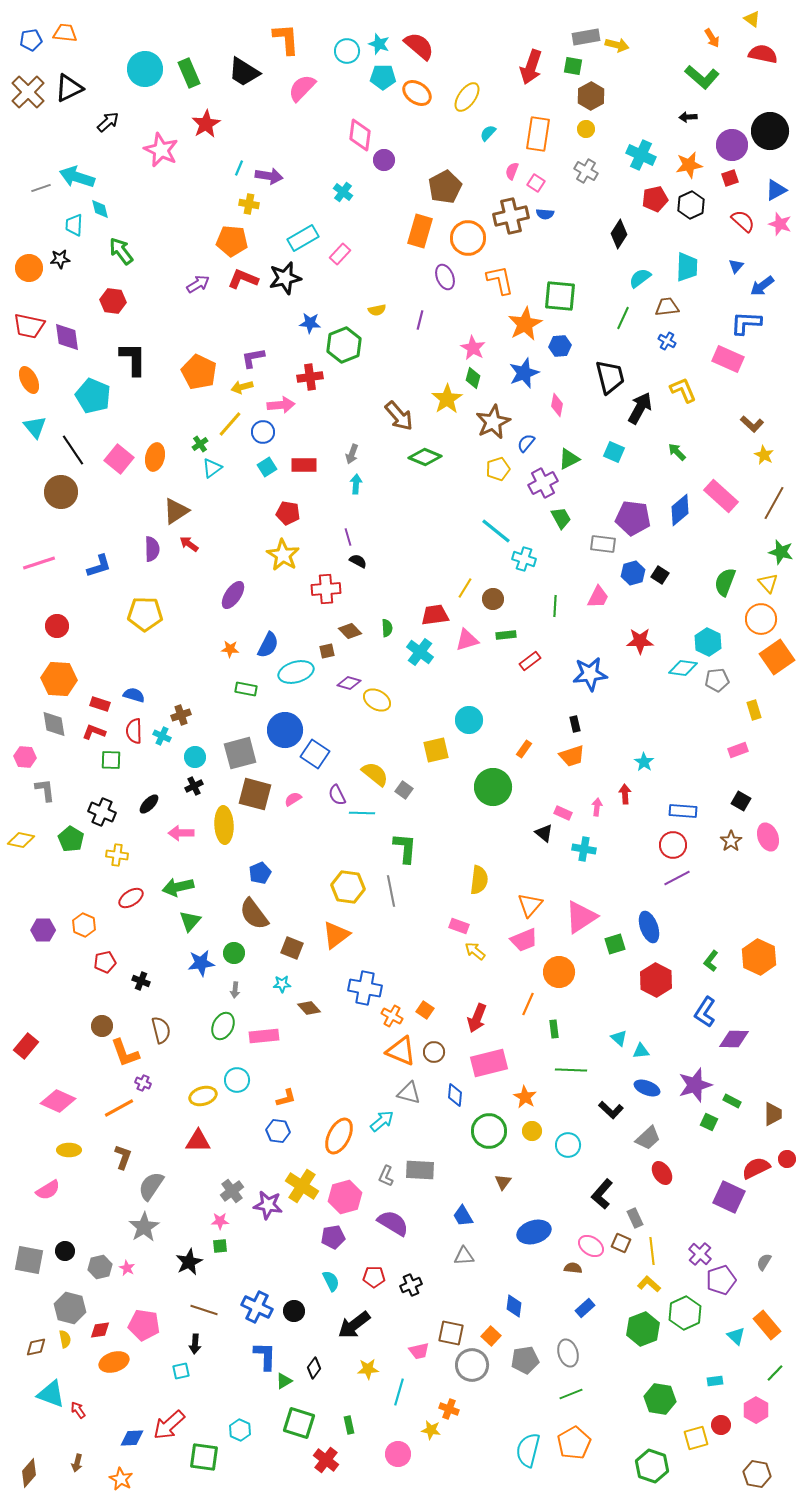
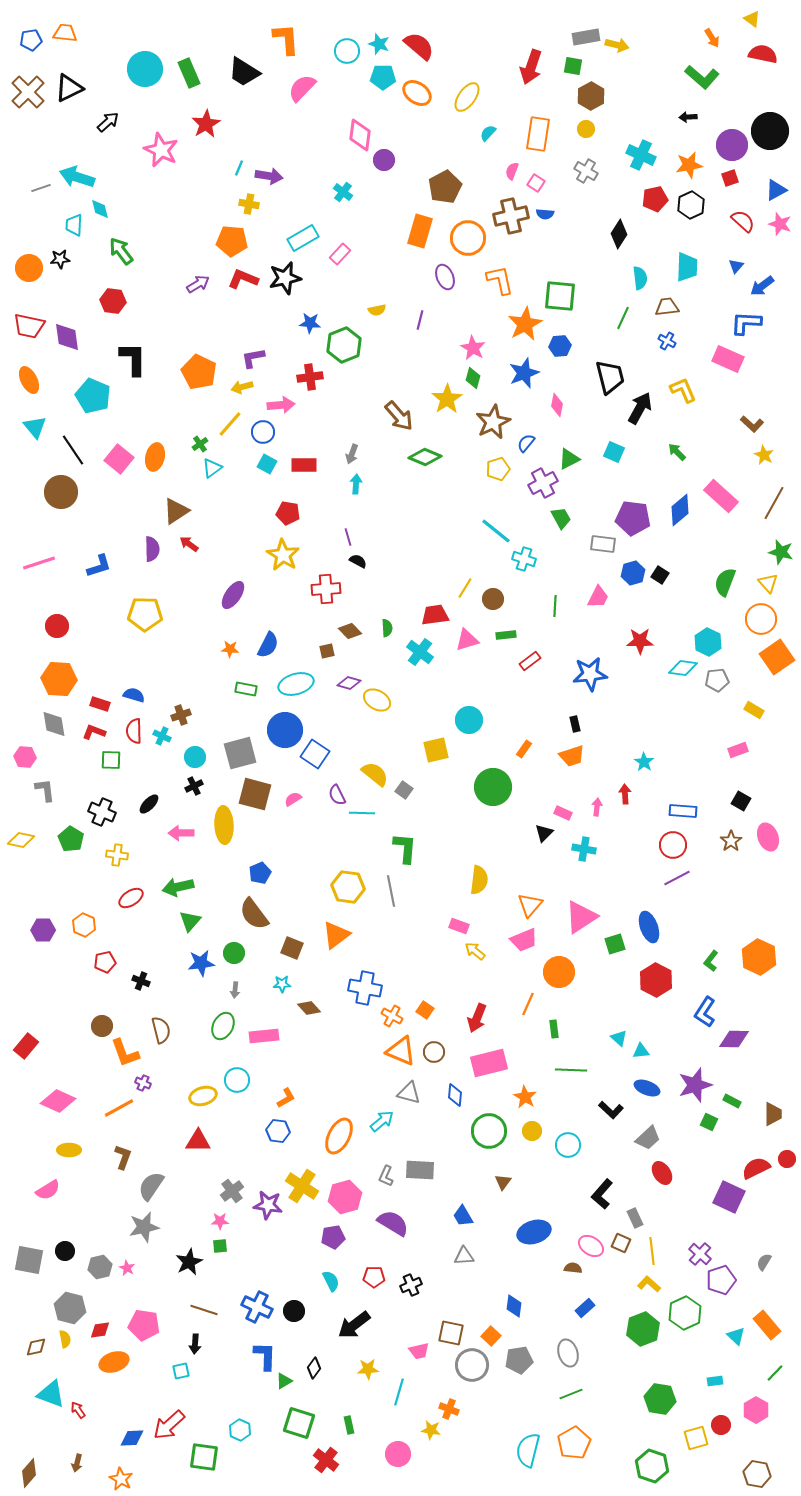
cyan semicircle at (640, 278): rotated 120 degrees clockwise
cyan square at (267, 467): moved 3 px up; rotated 30 degrees counterclockwise
cyan ellipse at (296, 672): moved 12 px down
yellow rectangle at (754, 710): rotated 42 degrees counterclockwise
black triangle at (544, 833): rotated 36 degrees clockwise
orange L-shape at (286, 1098): rotated 15 degrees counterclockwise
gray star at (144, 1227): rotated 20 degrees clockwise
gray pentagon at (525, 1360): moved 6 px left
